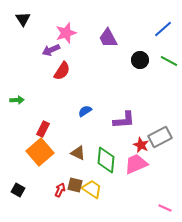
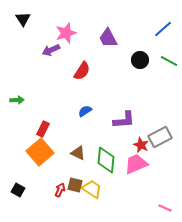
red semicircle: moved 20 px right
